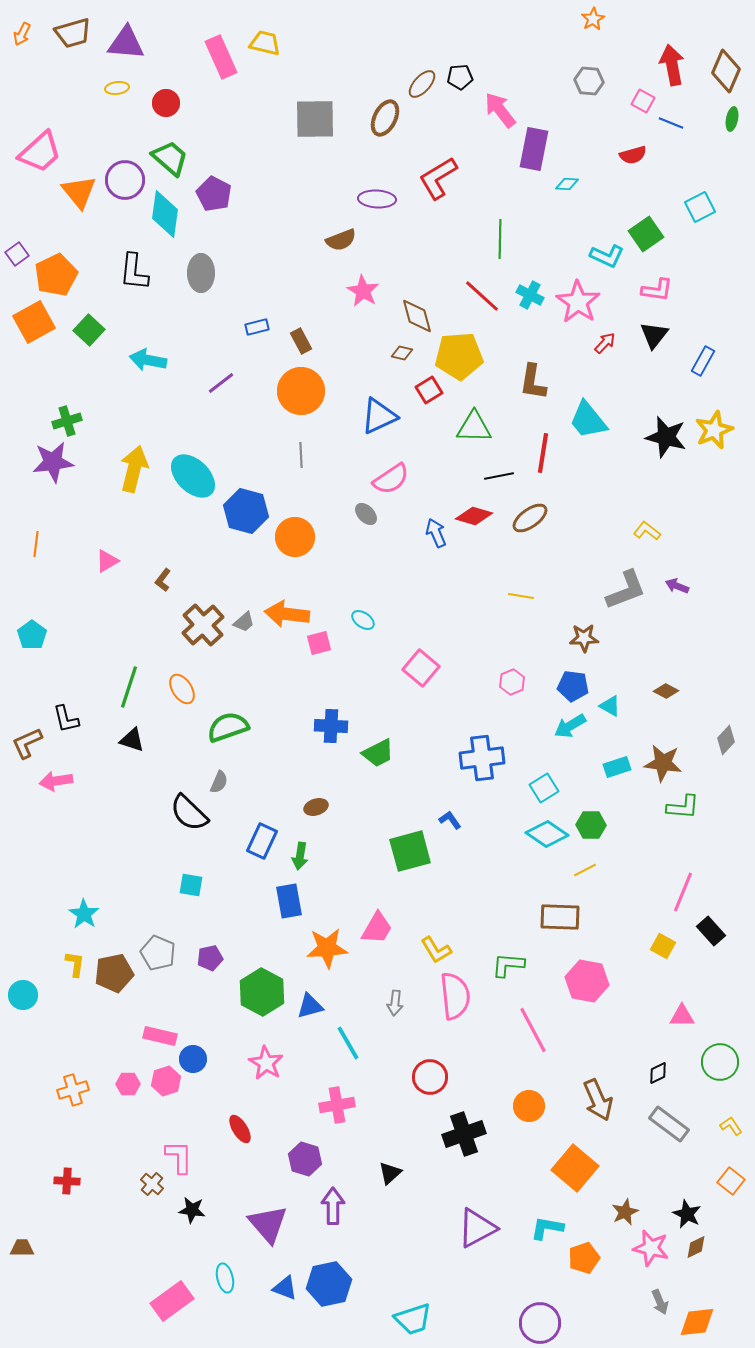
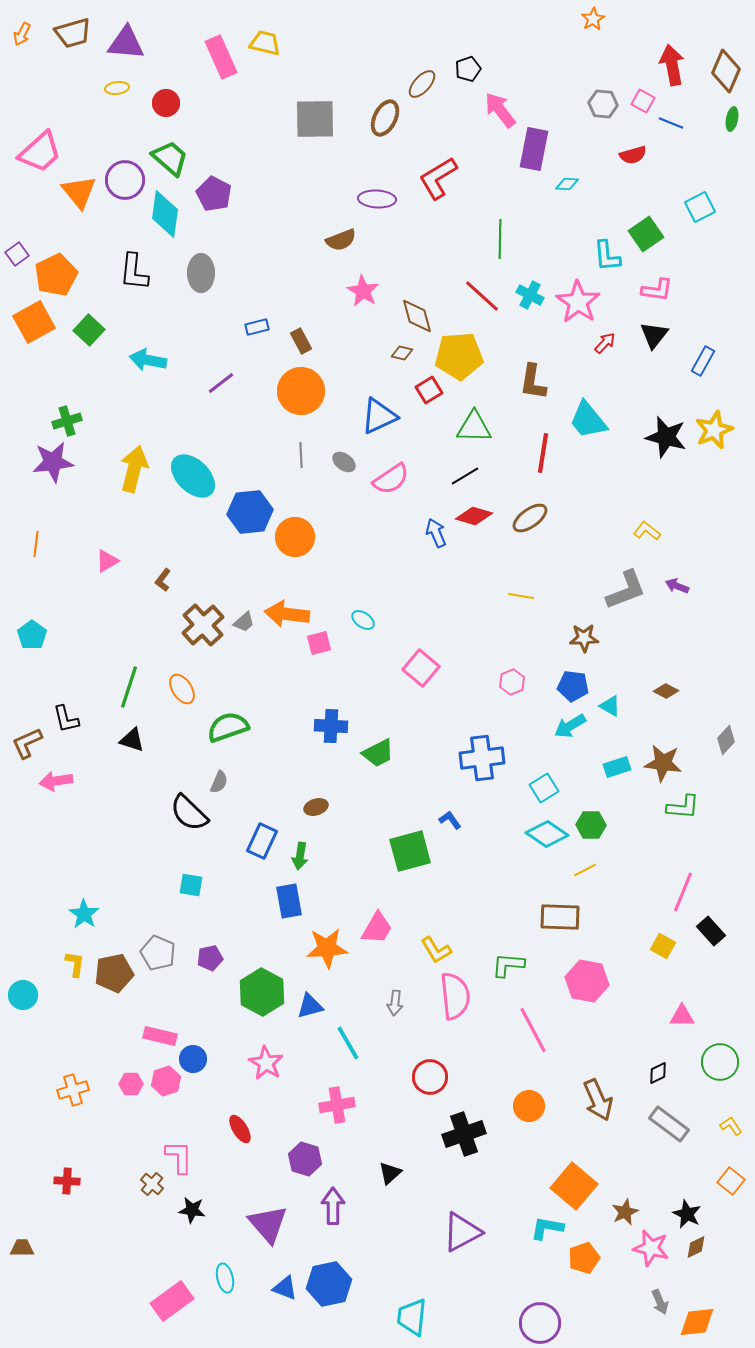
black pentagon at (460, 77): moved 8 px right, 8 px up; rotated 15 degrees counterclockwise
gray hexagon at (589, 81): moved 14 px right, 23 px down
cyan L-shape at (607, 256): rotated 60 degrees clockwise
black line at (499, 476): moved 34 px left; rotated 20 degrees counterclockwise
blue hexagon at (246, 511): moved 4 px right, 1 px down; rotated 21 degrees counterclockwise
gray ellipse at (366, 514): moved 22 px left, 52 px up; rotated 10 degrees counterclockwise
pink hexagon at (128, 1084): moved 3 px right
orange square at (575, 1168): moved 1 px left, 18 px down
purple triangle at (477, 1228): moved 15 px left, 4 px down
cyan trapezoid at (413, 1319): moved 1 px left, 2 px up; rotated 114 degrees clockwise
